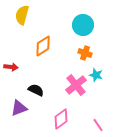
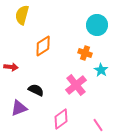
cyan circle: moved 14 px right
cyan star: moved 5 px right, 5 px up; rotated 16 degrees clockwise
